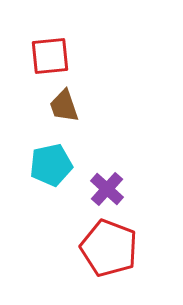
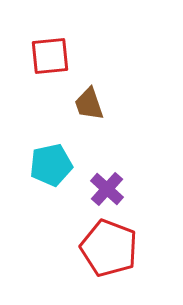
brown trapezoid: moved 25 px right, 2 px up
